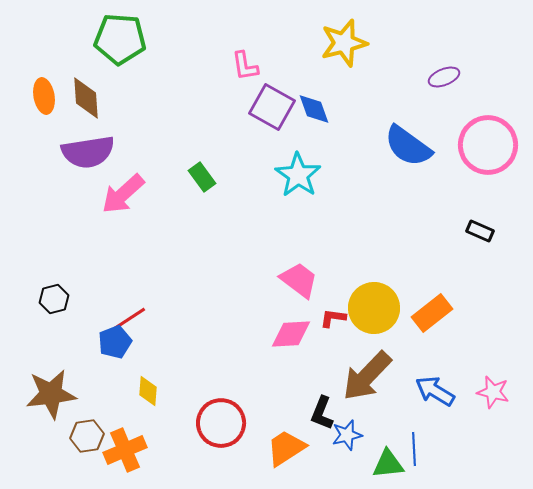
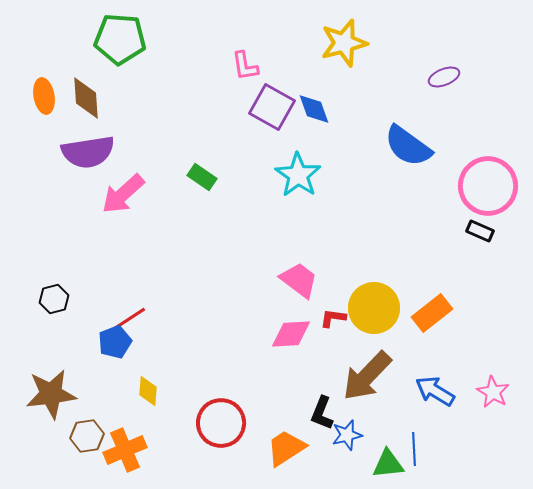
pink circle: moved 41 px down
green rectangle: rotated 20 degrees counterclockwise
pink star: rotated 16 degrees clockwise
